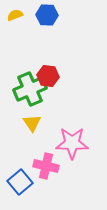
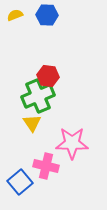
green cross: moved 8 px right, 7 px down
